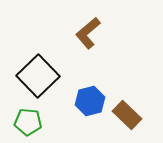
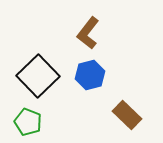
brown L-shape: rotated 12 degrees counterclockwise
blue hexagon: moved 26 px up
green pentagon: rotated 16 degrees clockwise
